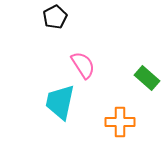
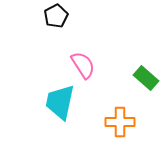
black pentagon: moved 1 px right, 1 px up
green rectangle: moved 1 px left
